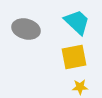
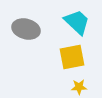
yellow square: moved 2 px left
yellow star: moved 1 px left
